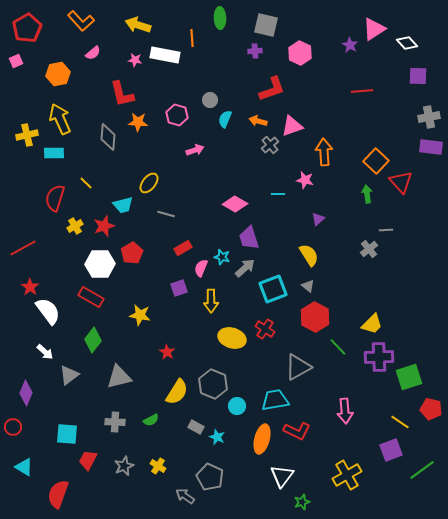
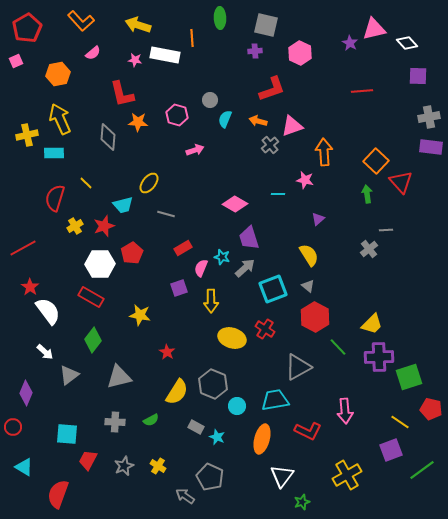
pink triangle at (374, 29): rotated 20 degrees clockwise
purple star at (350, 45): moved 2 px up
red L-shape at (297, 431): moved 11 px right
